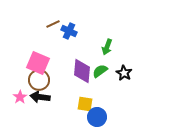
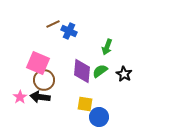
black star: moved 1 px down
brown circle: moved 5 px right
blue circle: moved 2 px right
